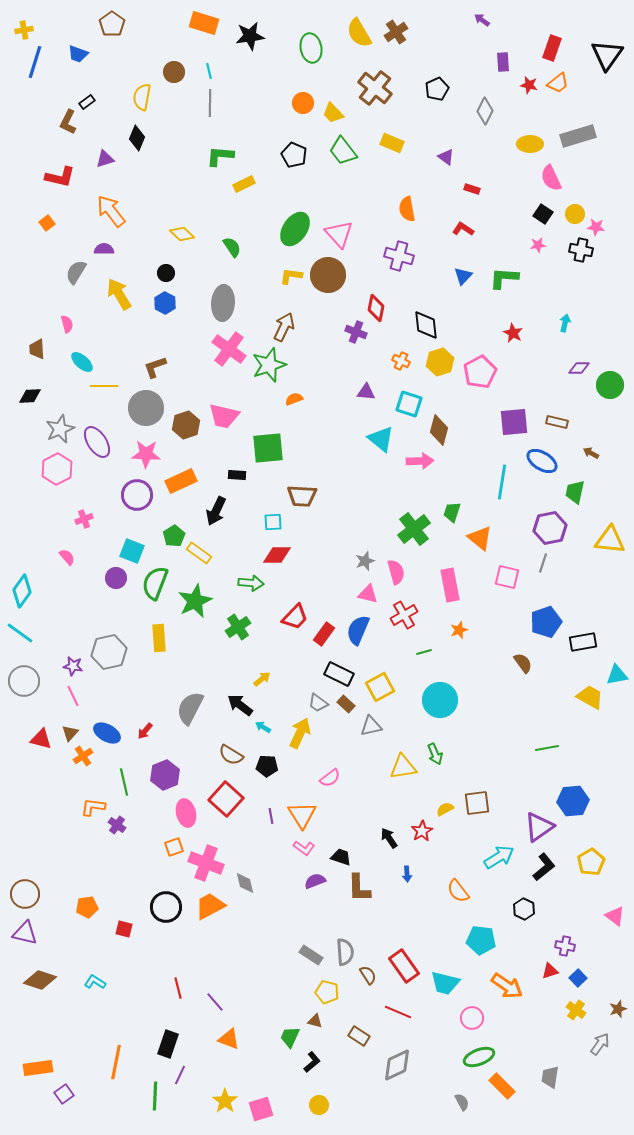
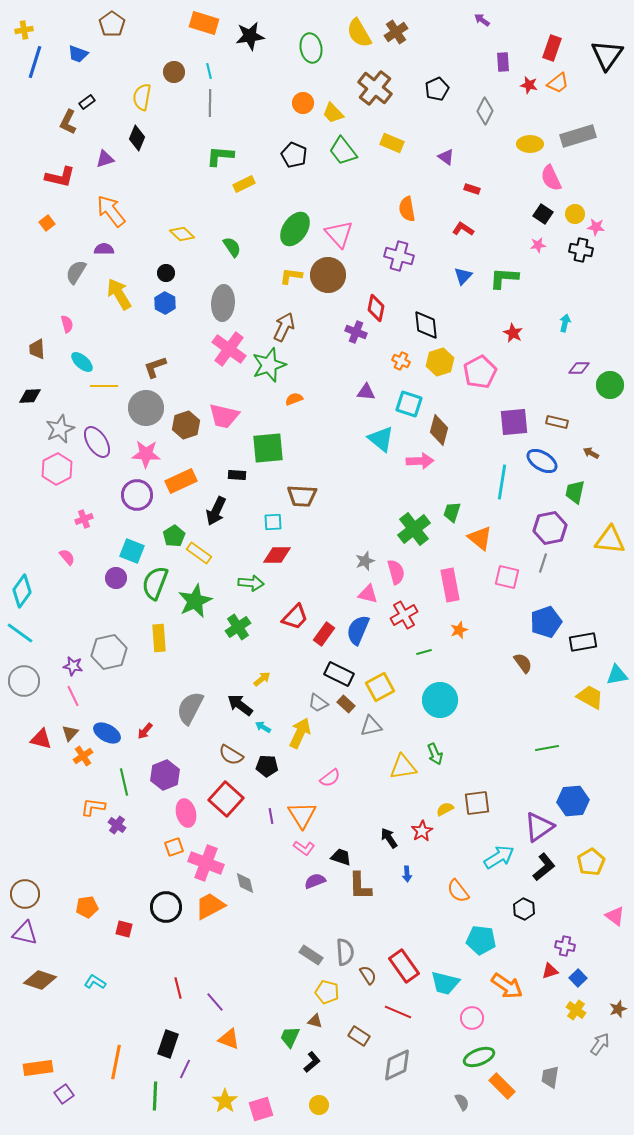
brown L-shape at (359, 888): moved 1 px right, 2 px up
purple line at (180, 1075): moved 5 px right, 6 px up
